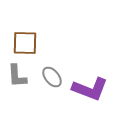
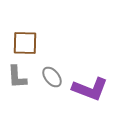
gray L-shape: moved 1 px down
